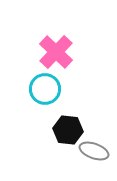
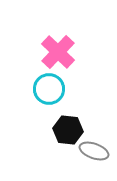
pink cross: moved 2 px right
cyan circle: moved 4 px right
